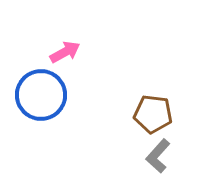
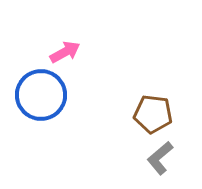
gray L-shape: moved 2 px right, 2 px down; rotated 8 degrees clockwise
